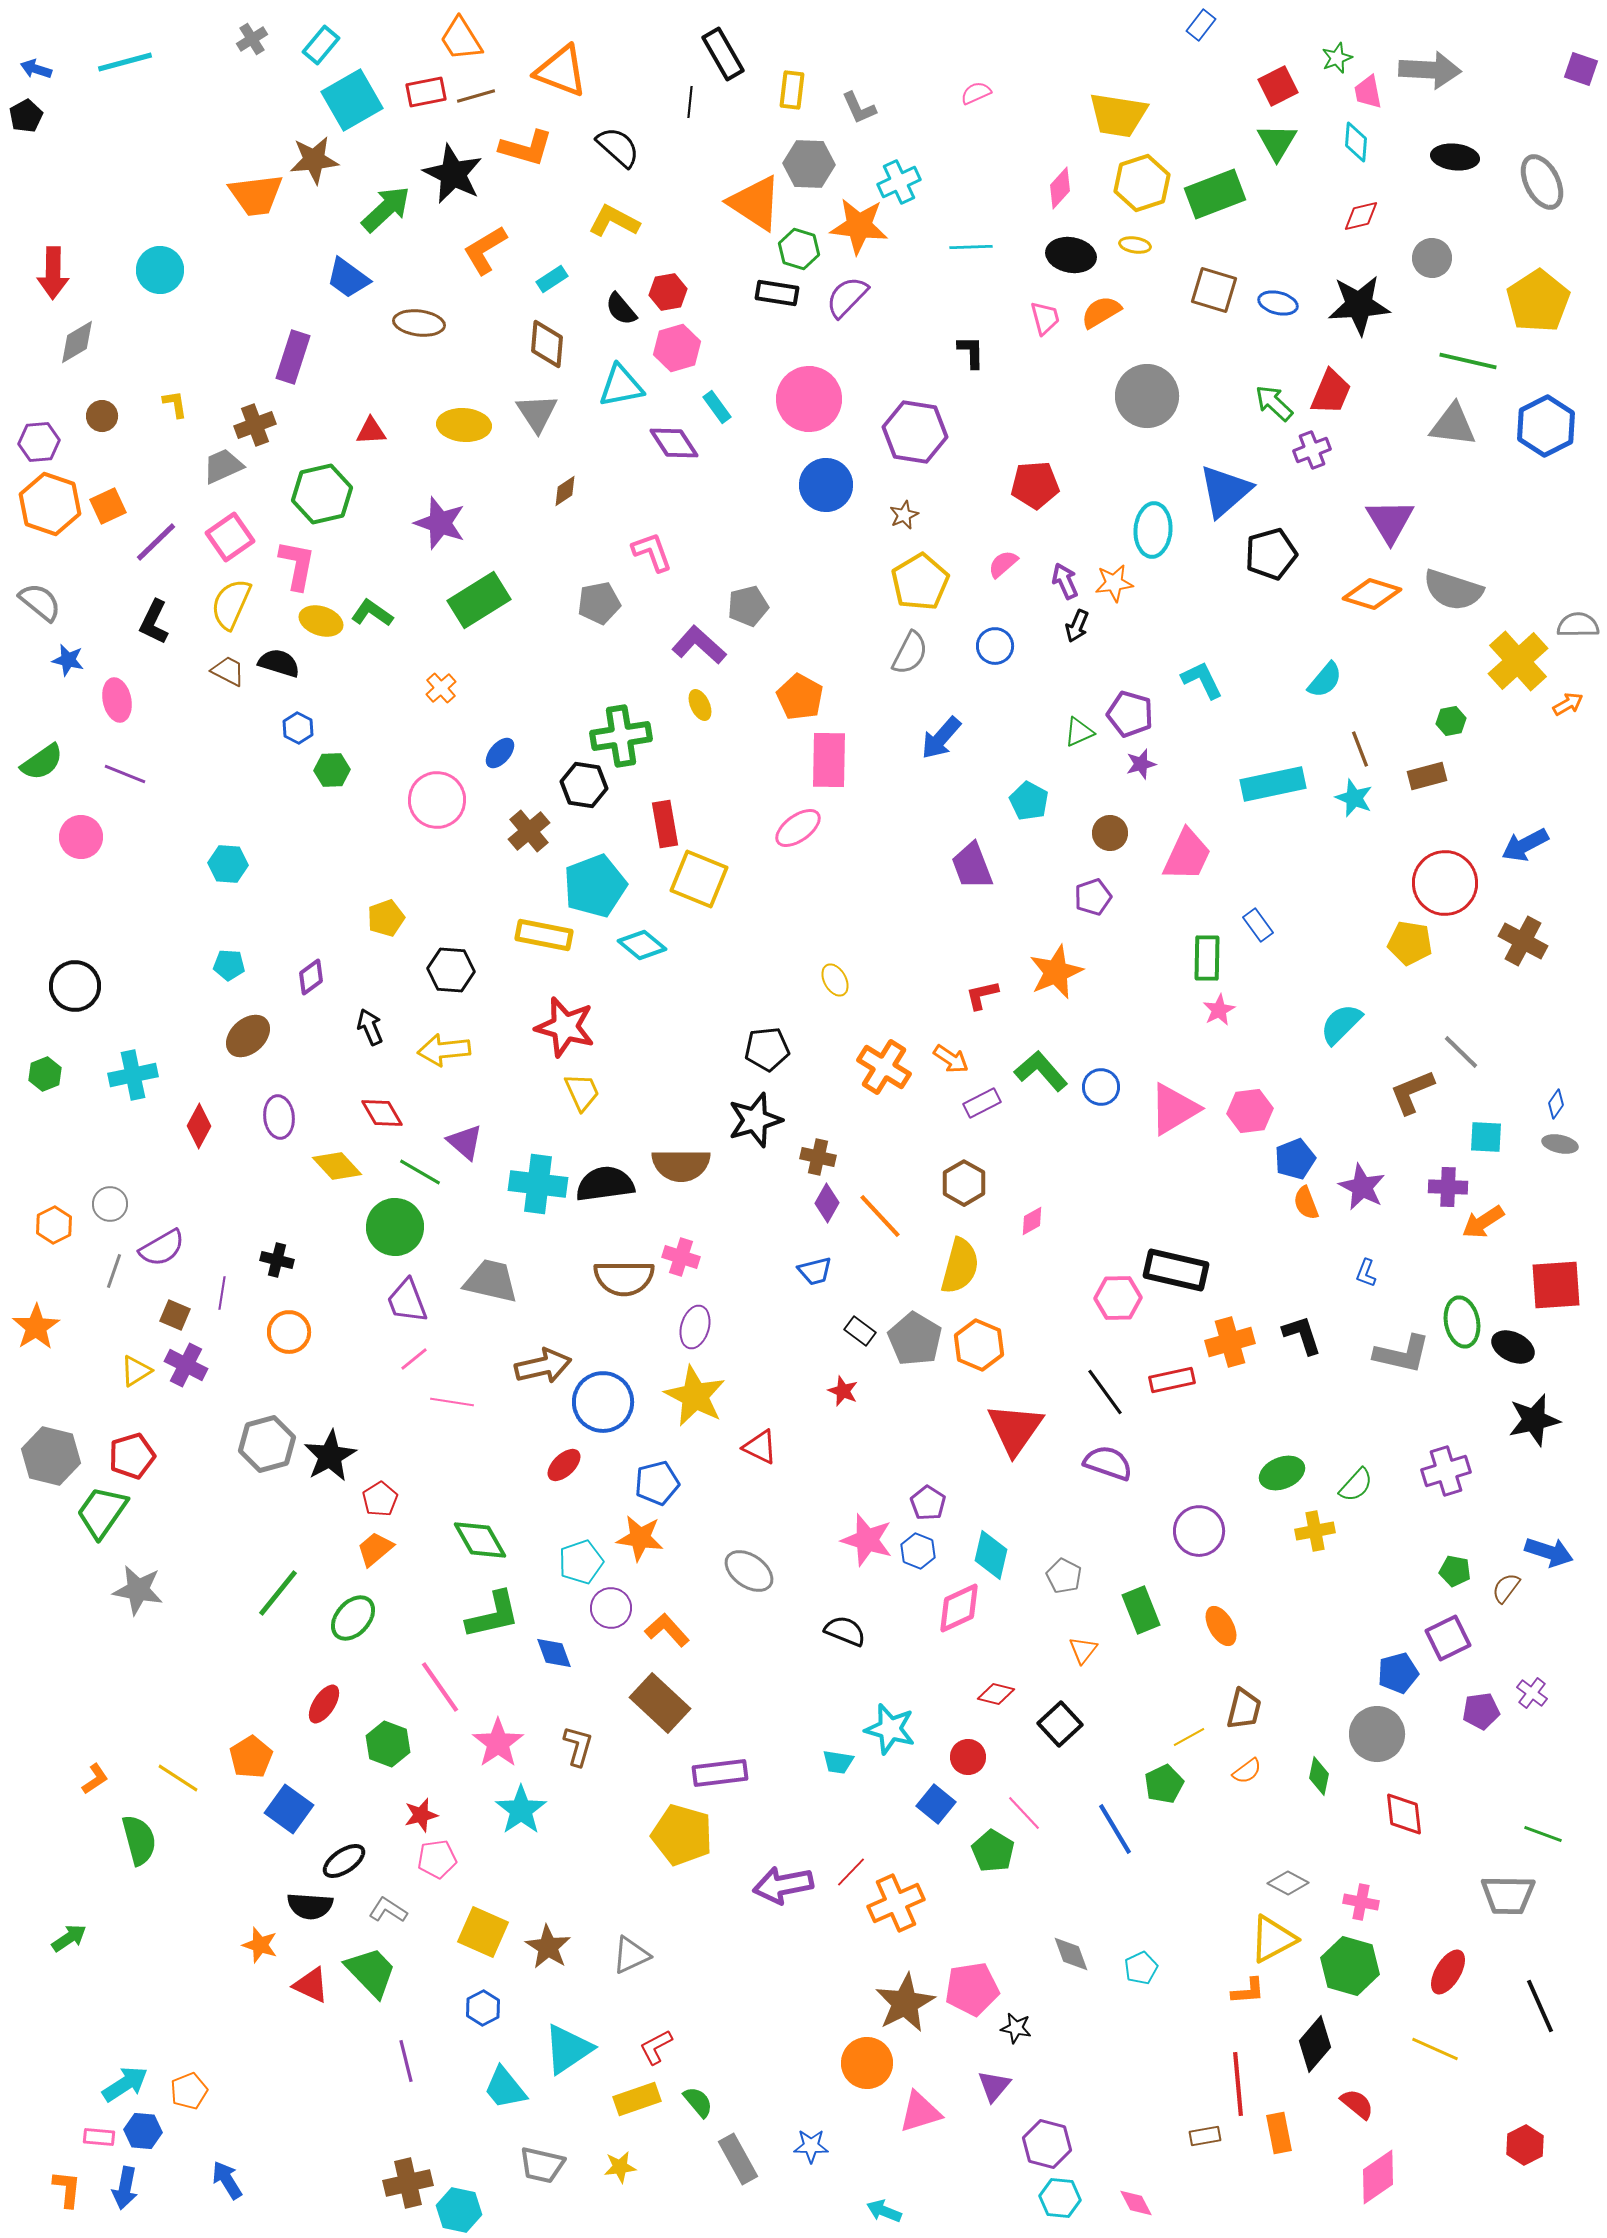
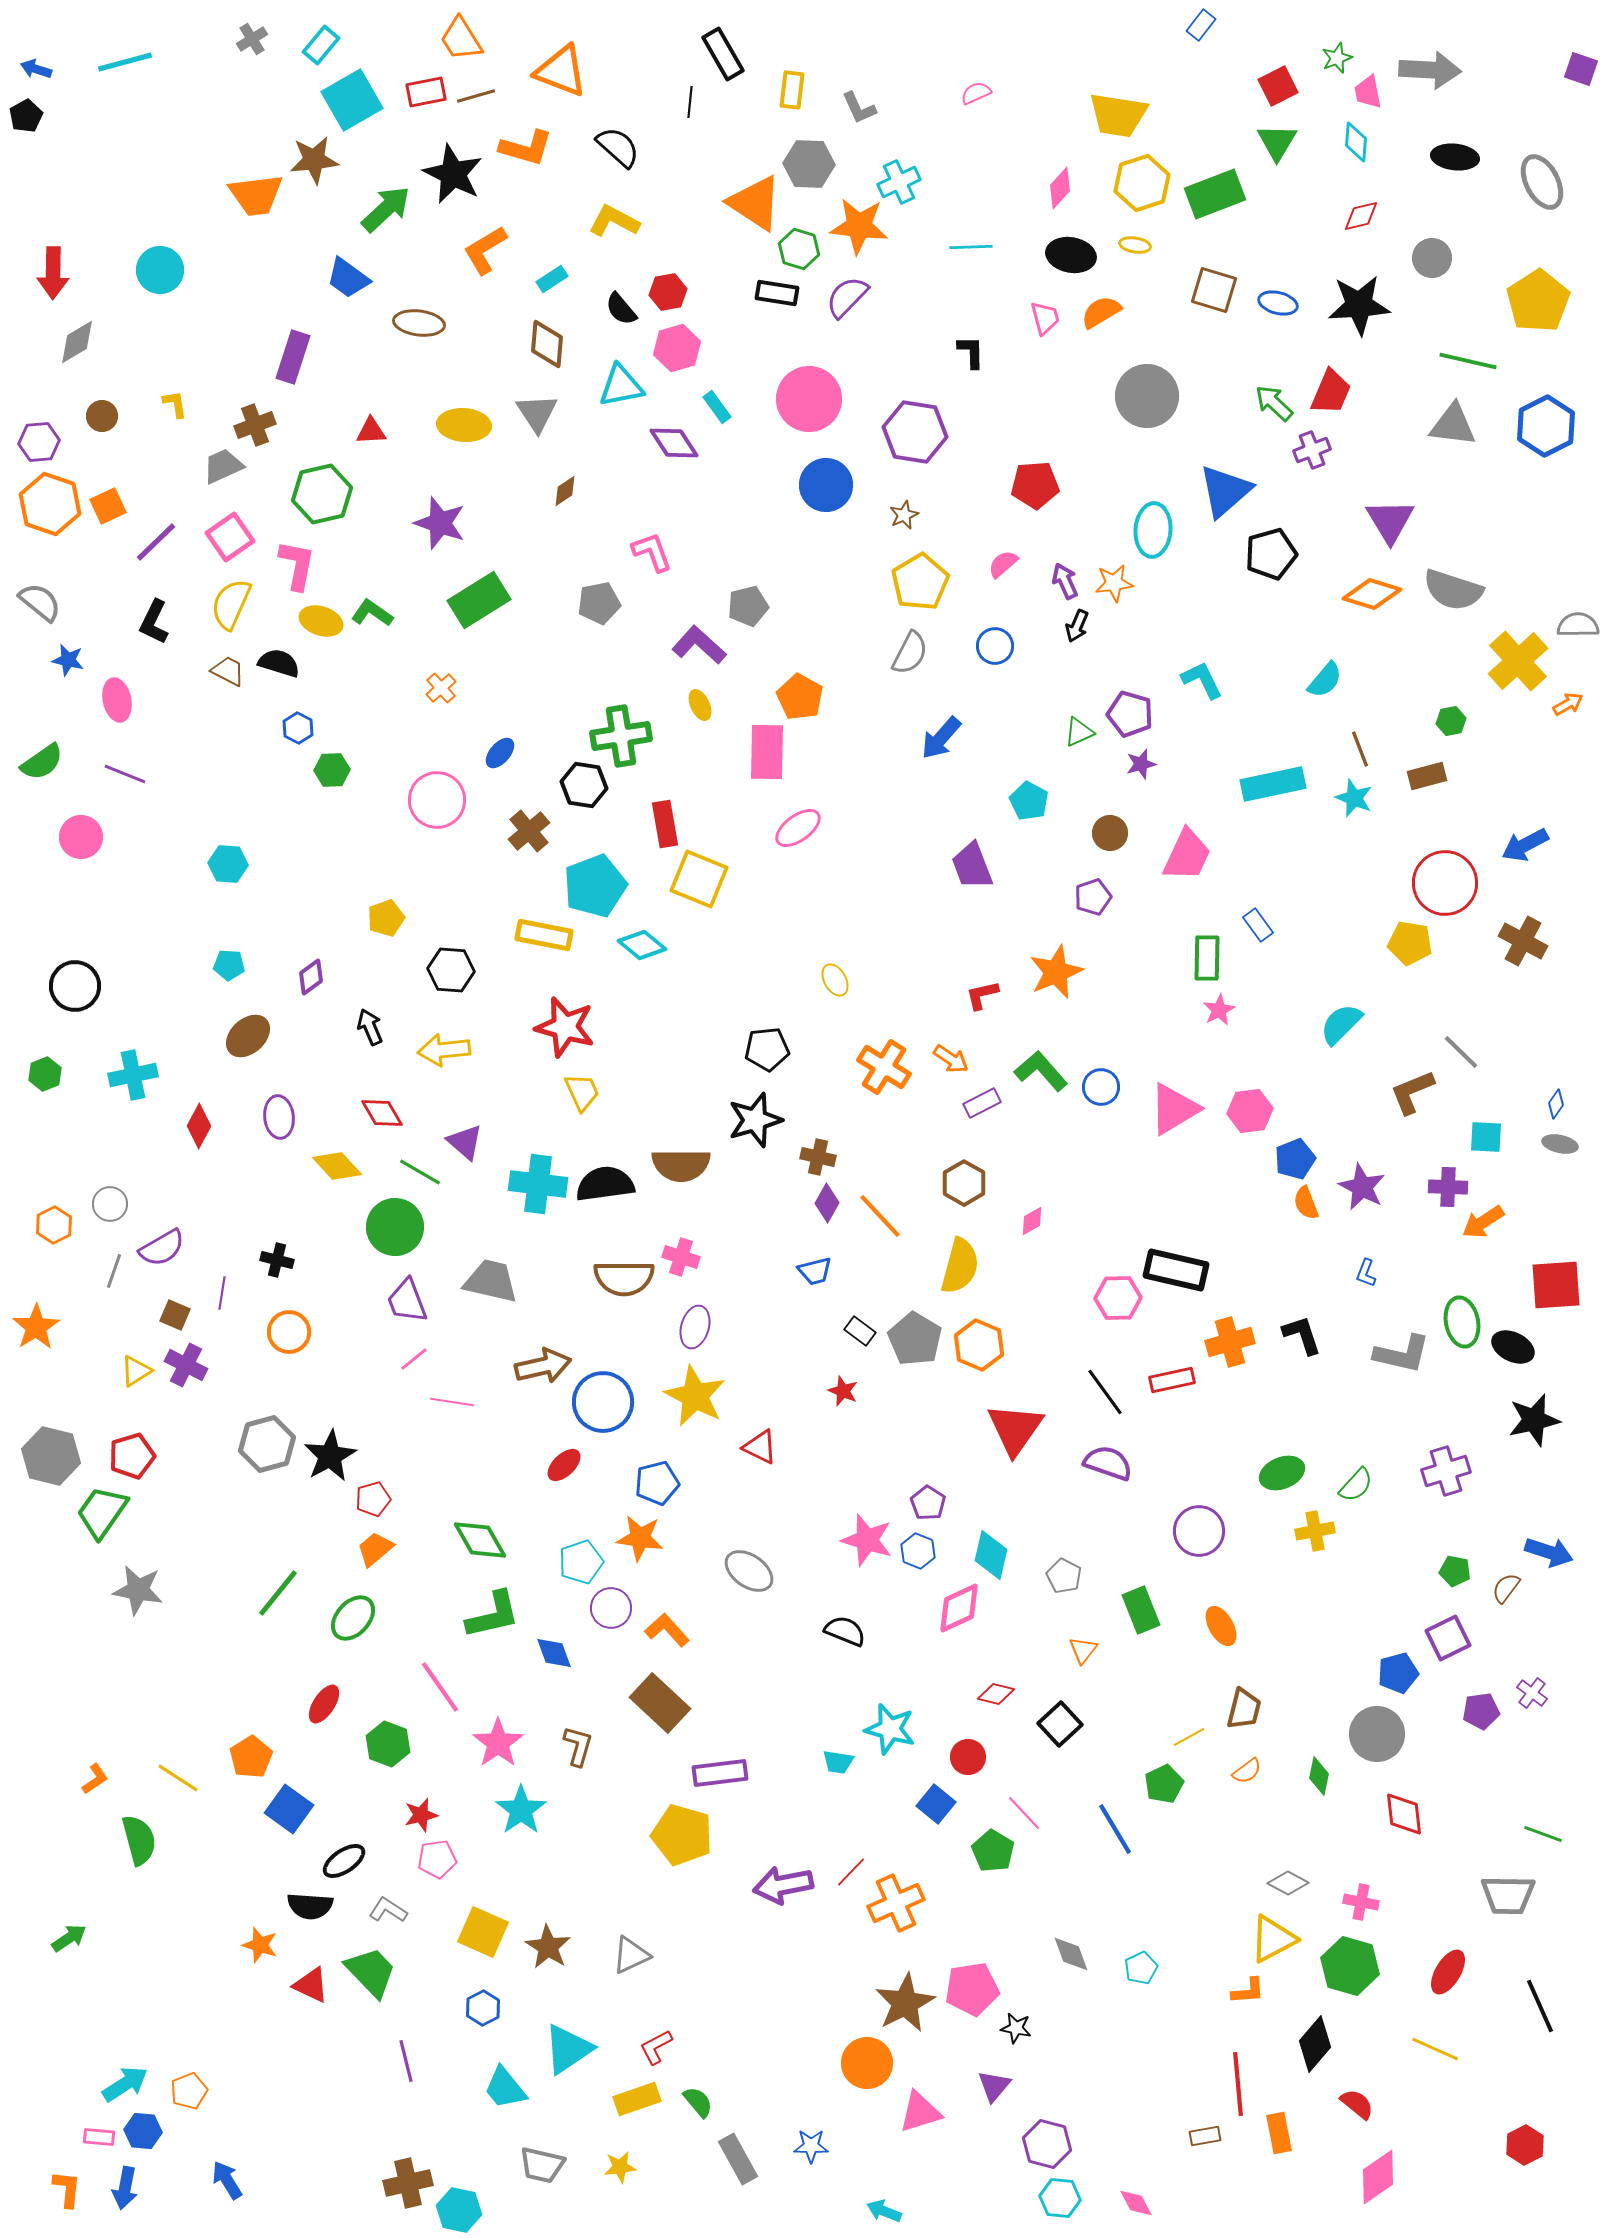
pink rectangle at (829, 760): moved 62 px left, 8 px up
red pentagon at (380, 1499): moved 7 px left; rotated 16 degrees clockwise
